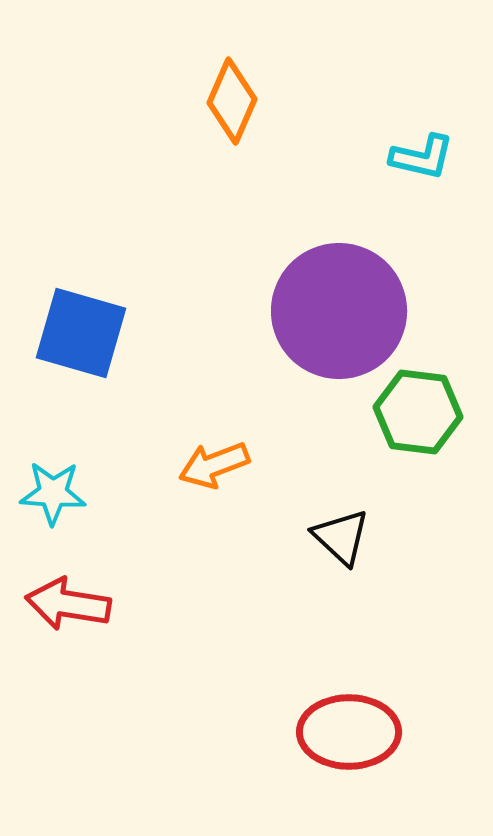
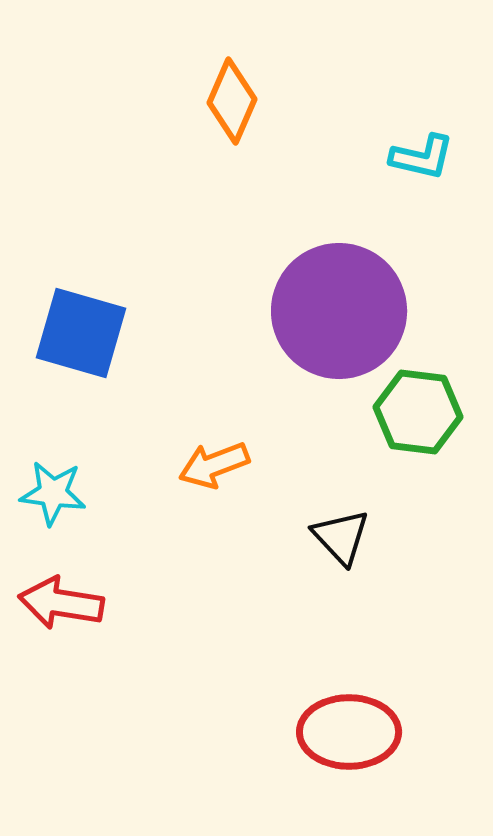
cyan star: rotated 4 degrees clockwise
black triangle: rotated 4 degrees clockwise
red arrow: moved 7 px left, 1 px up
